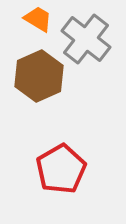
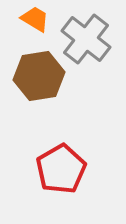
orange trapezoid: moved 3 px left
brown hexagon: rotated 15 degrees clockwise
